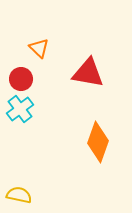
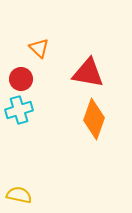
cyan cross: moved 1 px left, 1 px down; rotated 20 degrees clockwise
orange diamond: moved 4 px left, 23 px up
